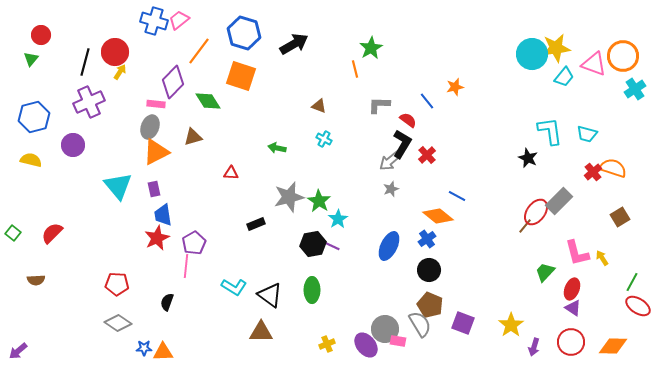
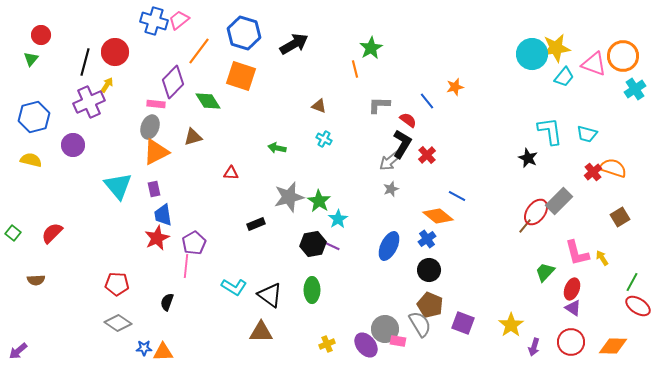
yellow arrow at (120, 72): moved 13 px left, 13 px down
